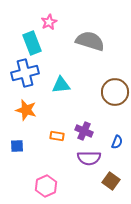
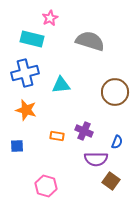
pink star: moved 1 px right, 4 px up
cyan rectangle: moved 4 px up; rotated 55 degrees counterclockwise
purple semicircle: moved 7 px right, 1 px down
pink hexagon: rotated 20 degrees counterclockwise
